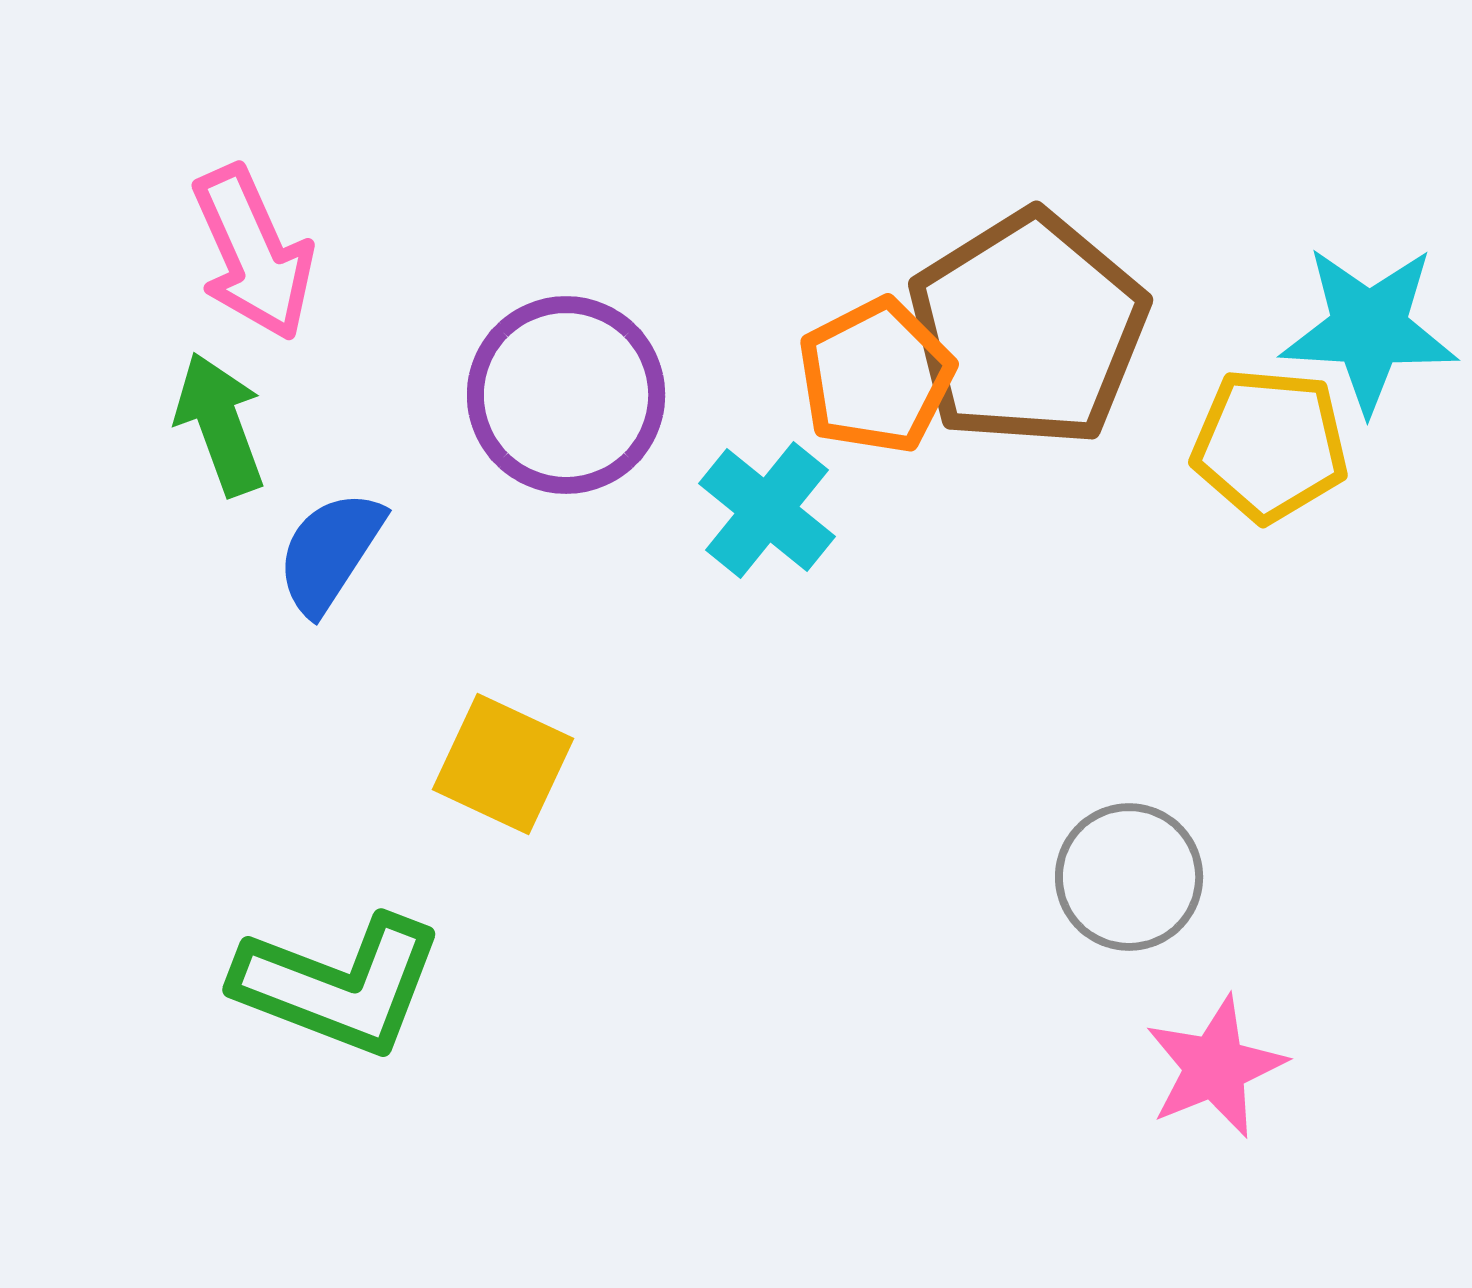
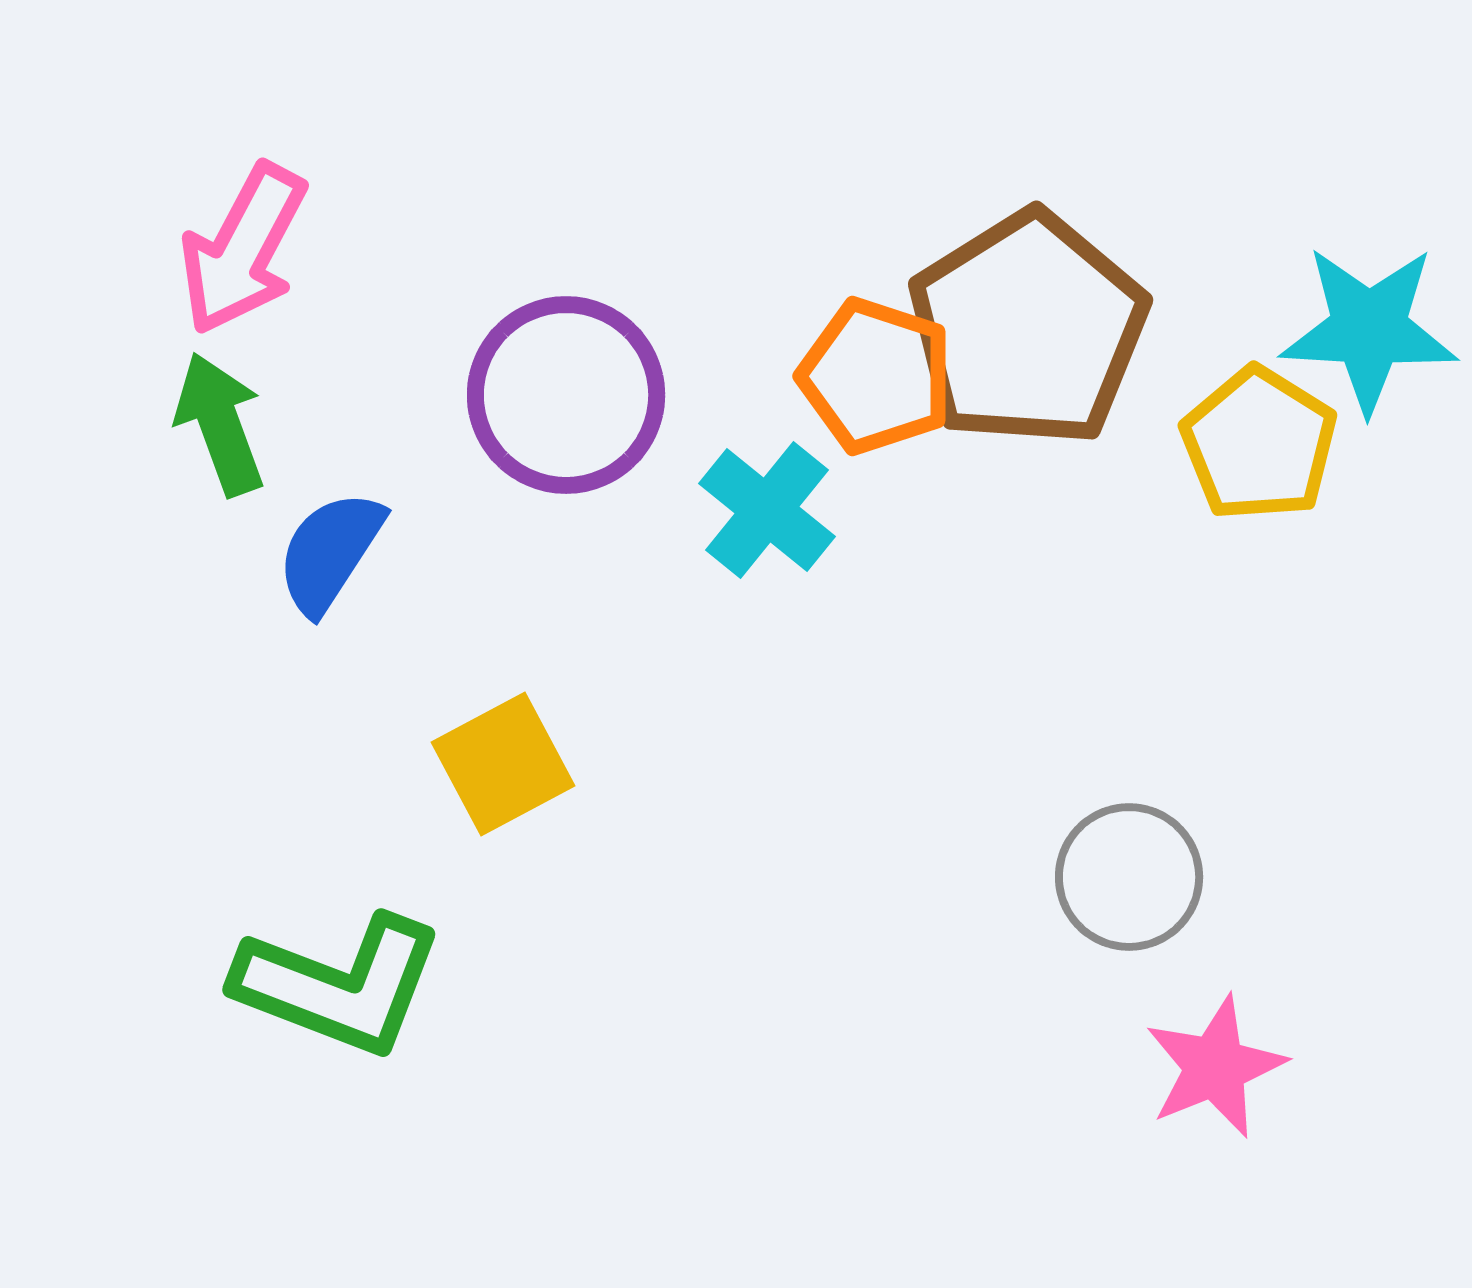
pink arrow: moved 10 px left, 4 px up; rotated 52 degrees clockwise
orange pentagon: rotated 27 degrees counterclockwise
yellow pentagon: moved 11 px left, 1 px up; rotated 27 degrees clockwise
yellow square: rotated 37 degrees clockwise
